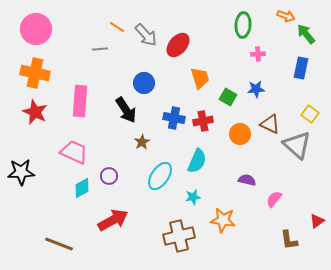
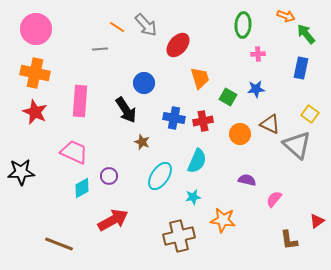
gray arrow: moved 10 px up
brown star: rotated 21 degrees counterclockwise
